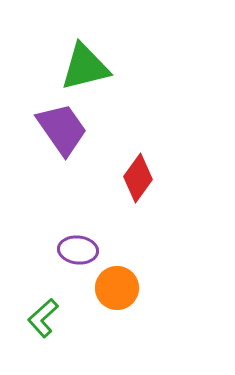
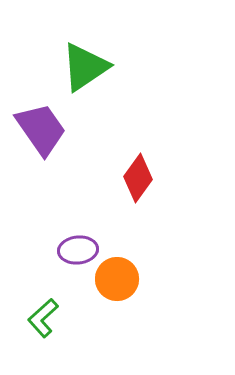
green triangle: rotated 20 degrees counterclockwise
purple trapezoid: moved 21 px left
purple ellipse: rotated 12 degrees counterclockwise
orange circle: moved 9 px up
